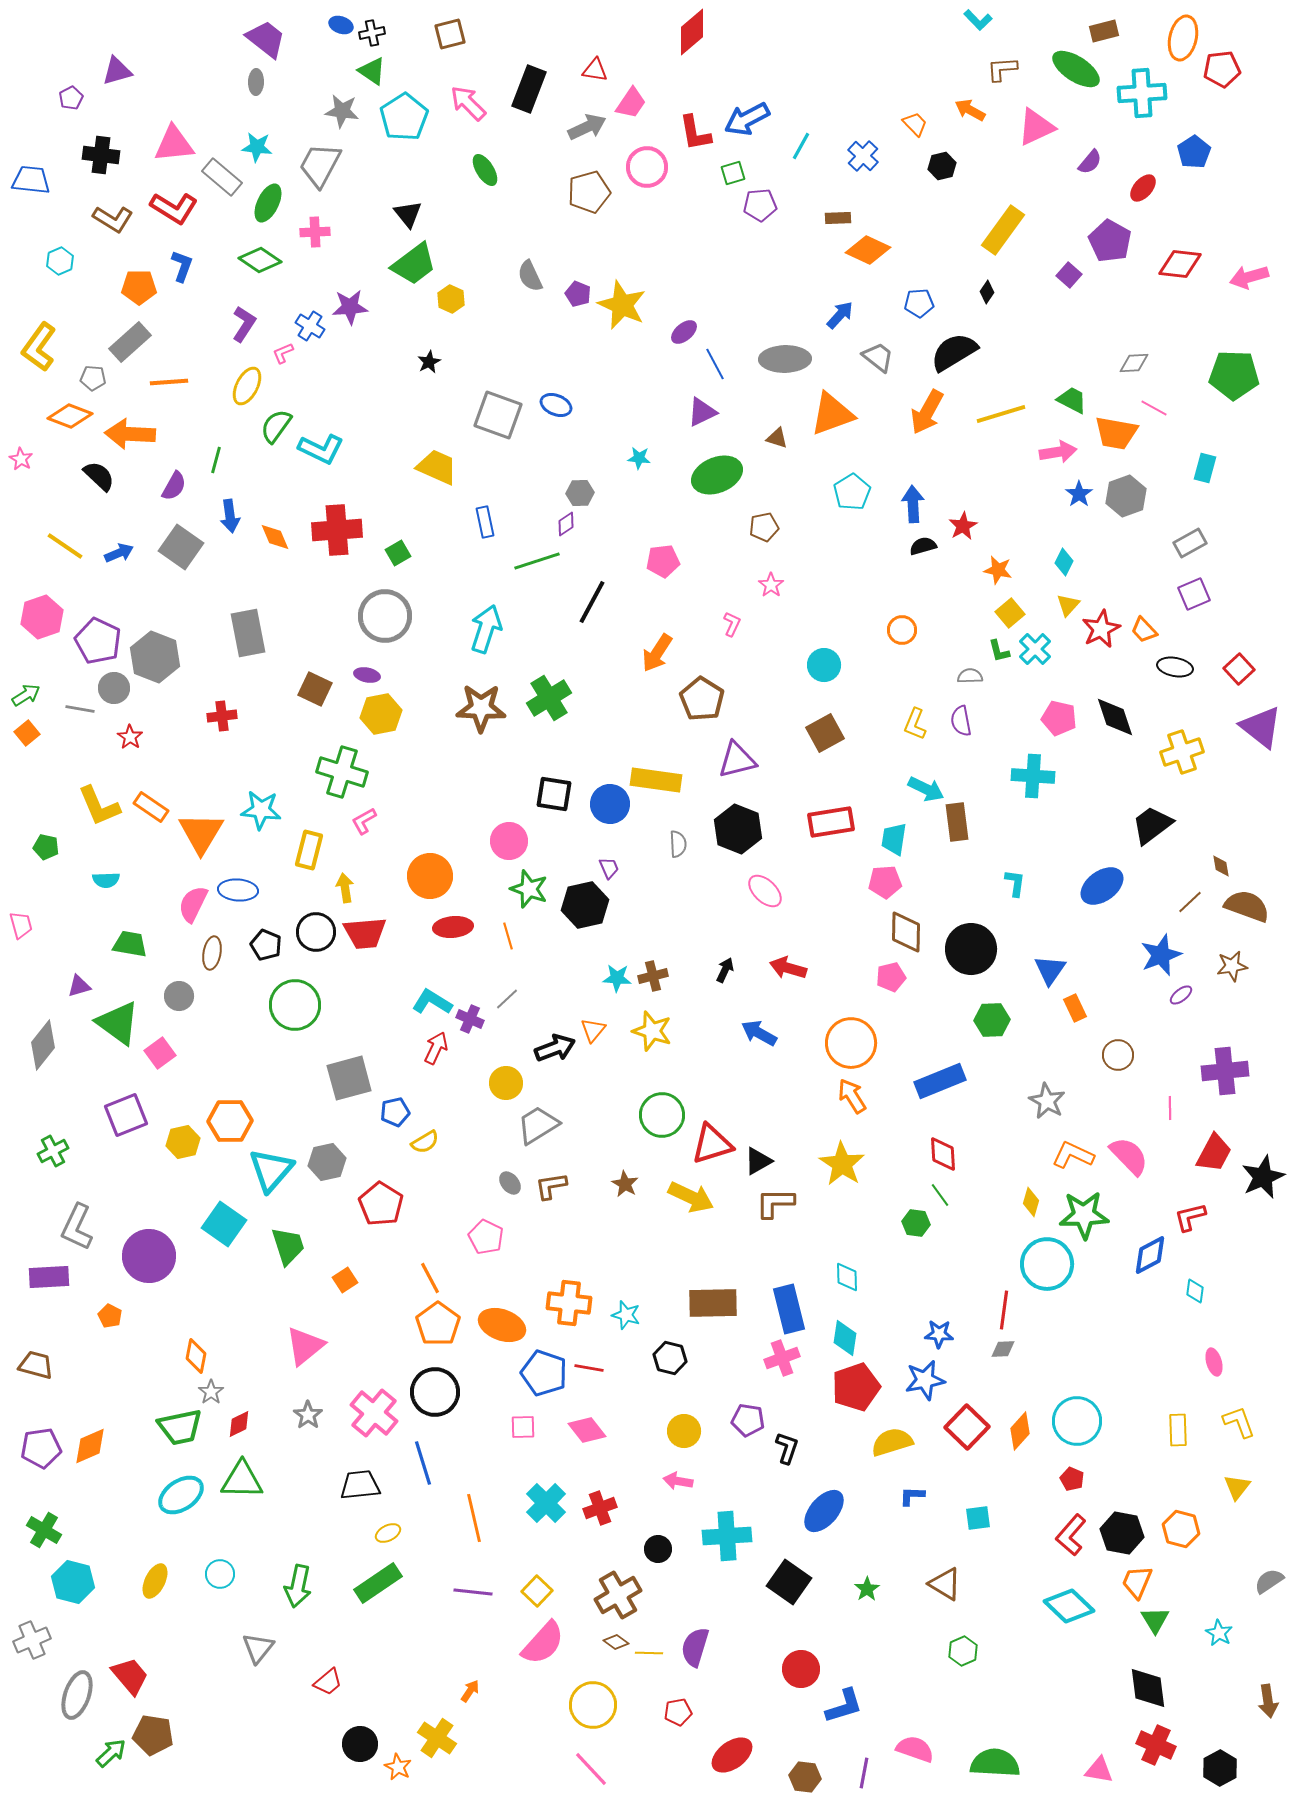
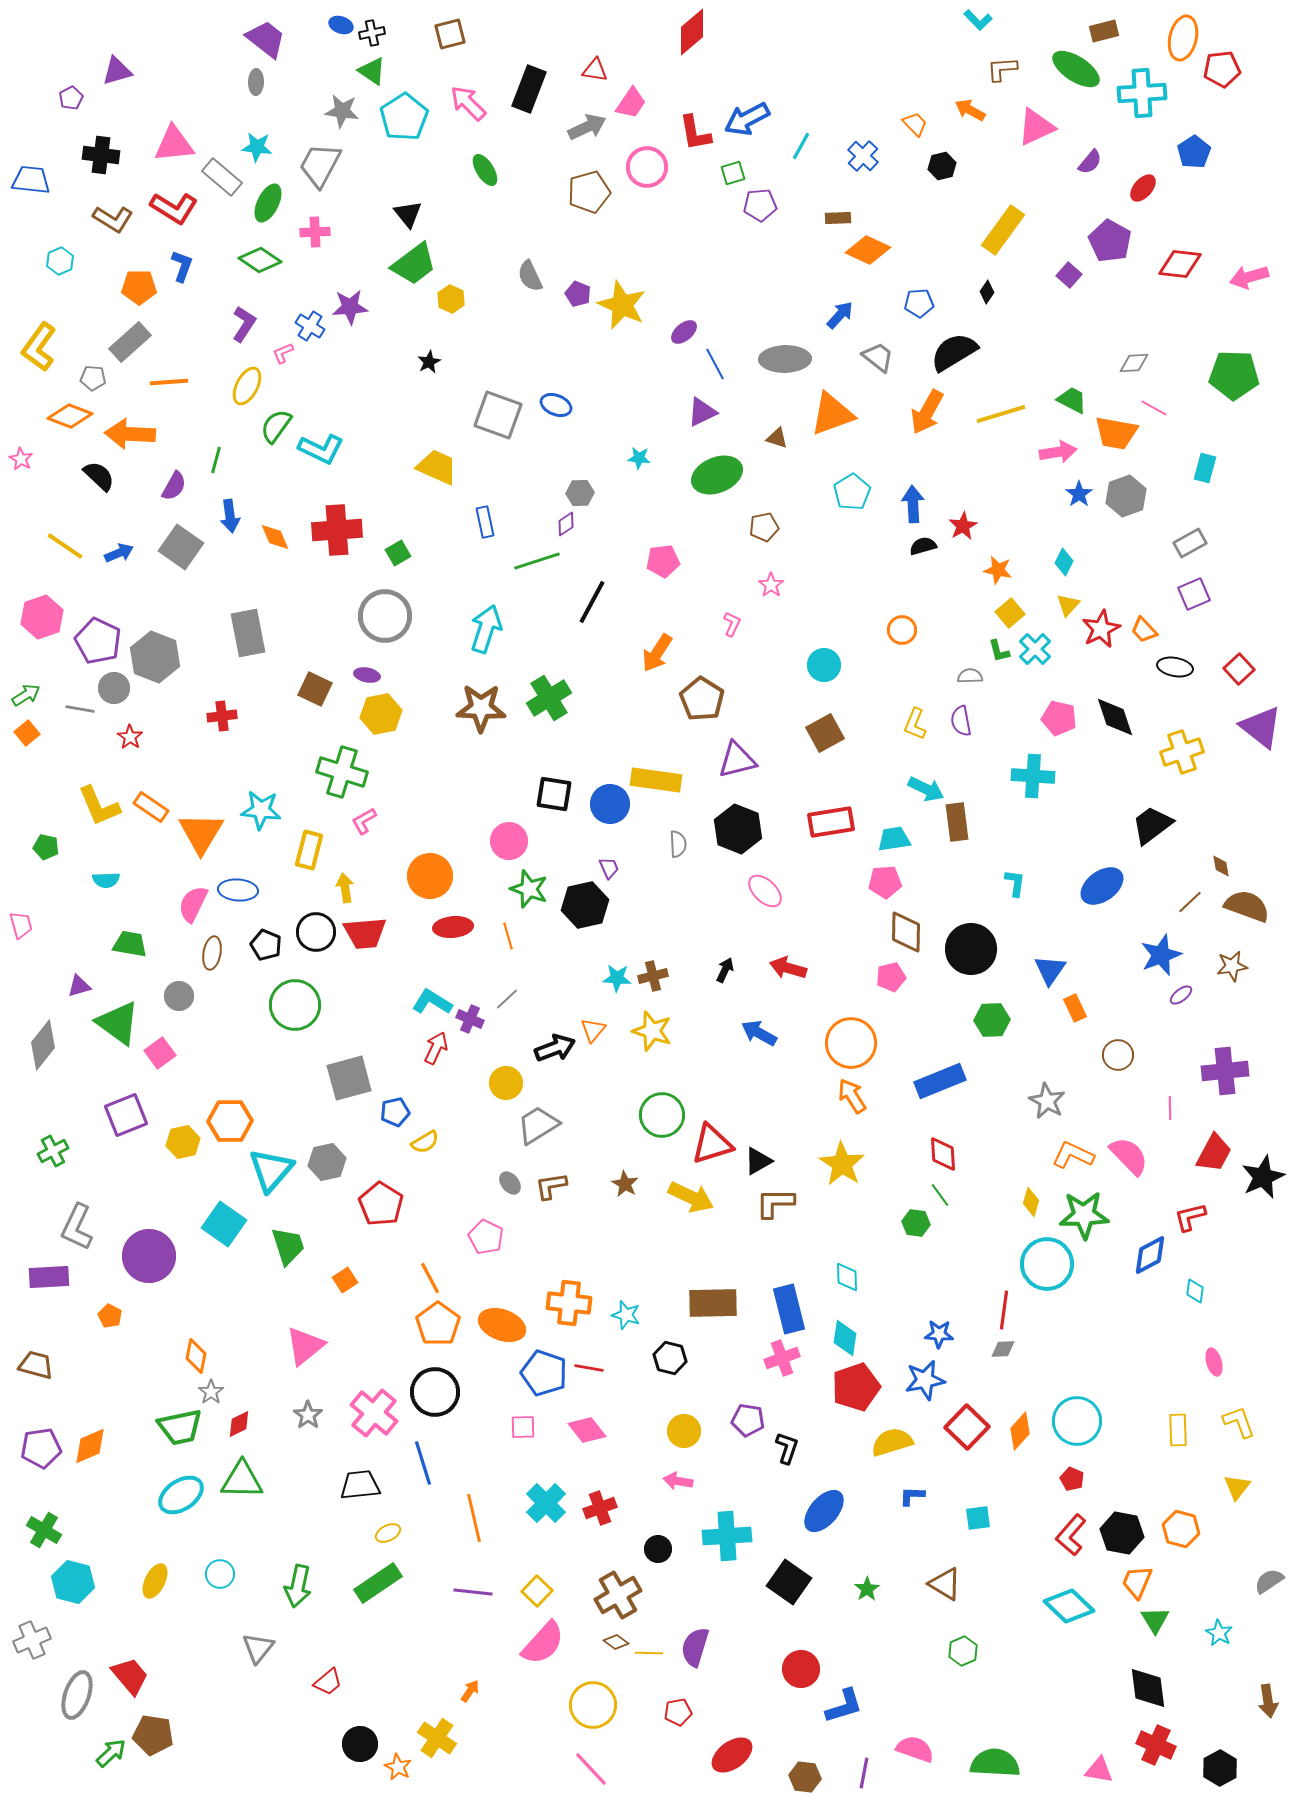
cyan trapezoid at (894, 839): rotated 72 degrees clockwise
